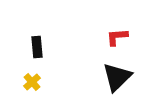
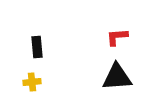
black triangle: rotated 40 degrees clockwise
yellow cross: rotated 36 degrees clockwise
